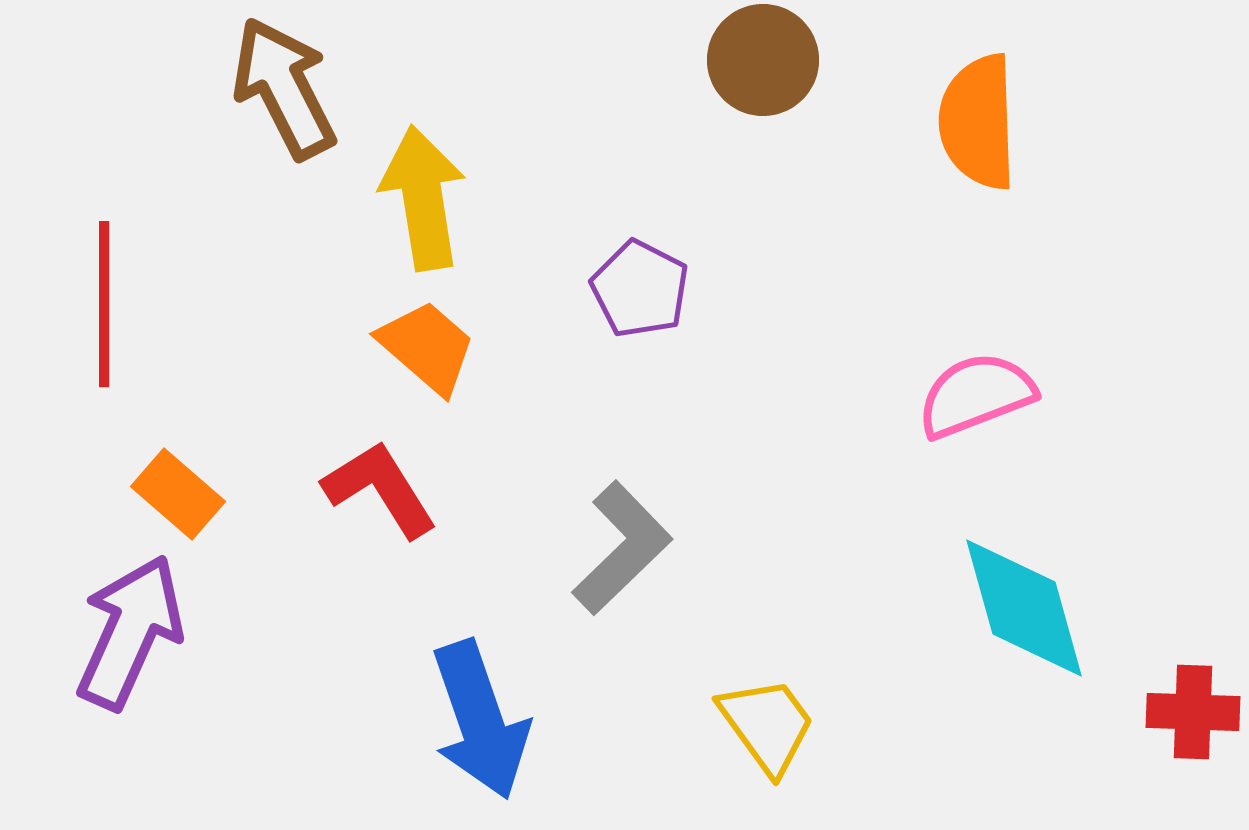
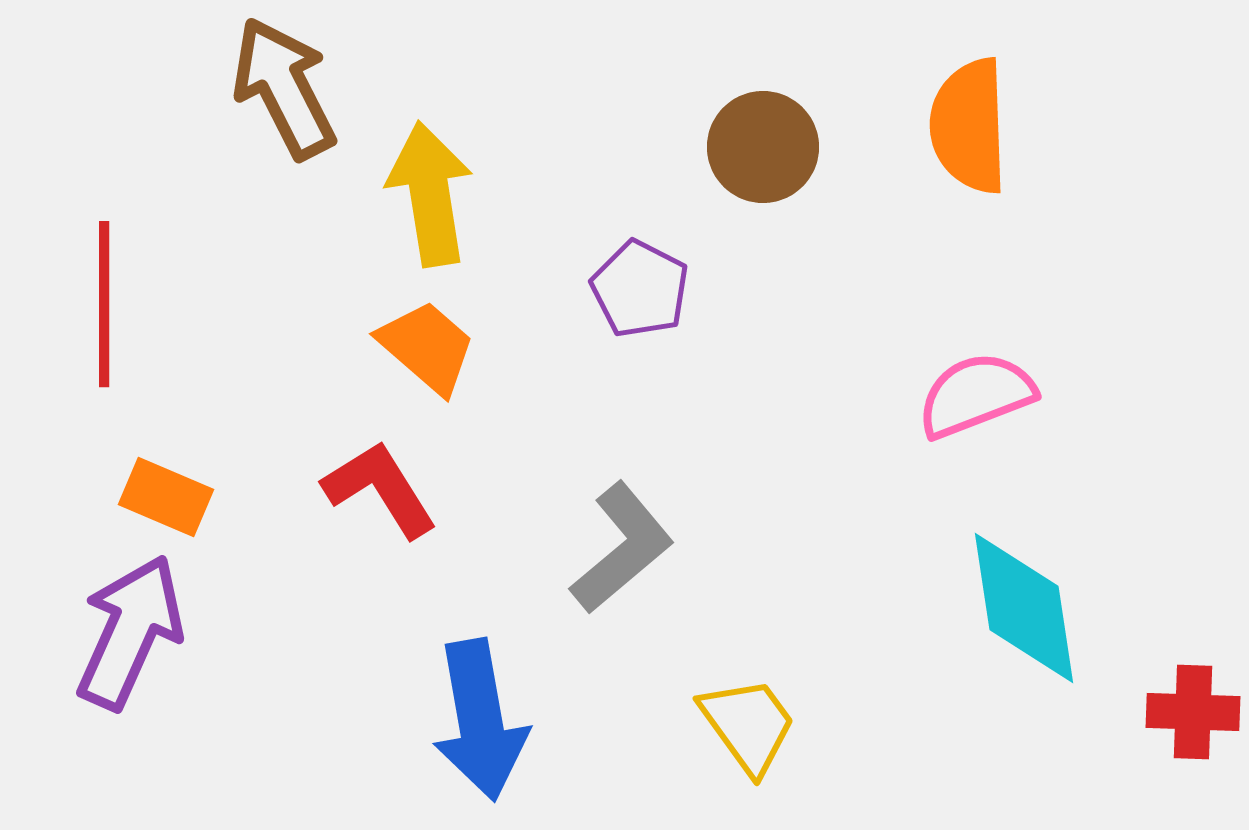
brown circle: moved 87 px down
orange semicircle: moved 9 px left, 4 px down
yellow arrow: moved 7 px right, 4 px up
orange rectangle: moved 12 px left, 3 px down; rotated 18 degrees counterclockwise
gray L-shape: rotated 4 degrees clockwise
cyan diamond: rotated 7 degrees clockwise
blue arrow: rotated 9 degrees clockwise
yellow trapezoid: moved 19 px left
